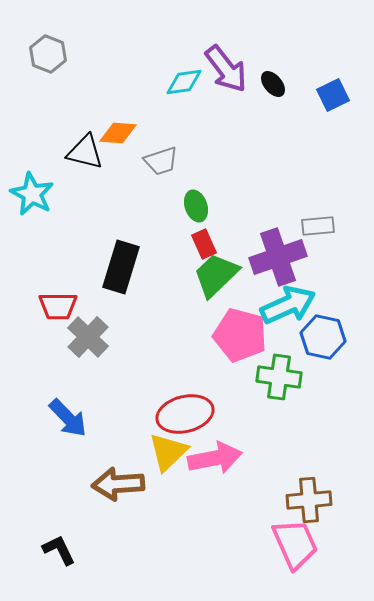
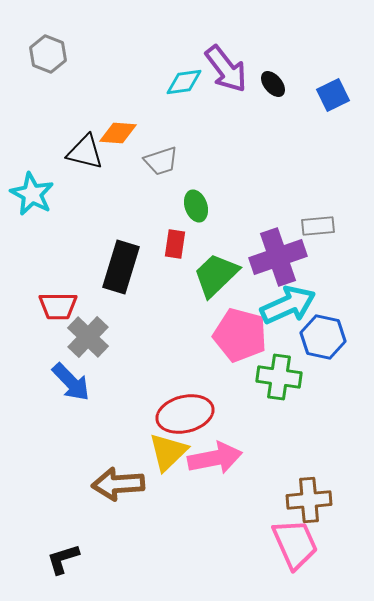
red rectangle: moved 29 px left; rotated 32 degrees clockwise
blue arrow: moved 3 px right, 36 px up
black L-shape: moved 4 px right, 9 px down; rotated 81 degrees counterclockwise
